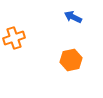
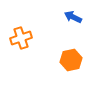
orange cross: moved 7 px right
